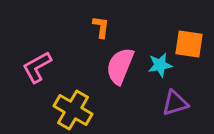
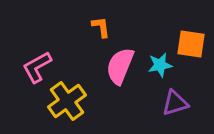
orange L-shape: rotated 15 degrees counterclockwise
orange square: moved 2 px right
yellow cross: moved 6 px left, 9 px up; rotated 24 degrees clockwise
